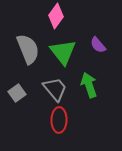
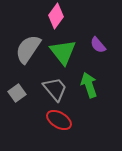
gray semicircle: rotated 124 degrees counterclockwise
red ellipse: rotated 60 degrees counterclockwise
